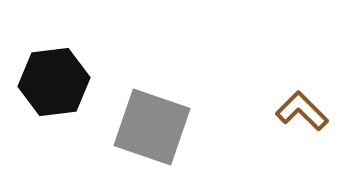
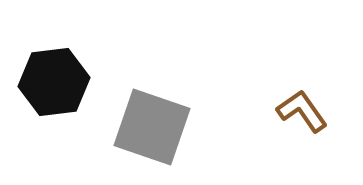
brown L-shape: rotated 10 degrees clockwise
